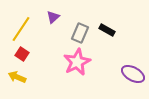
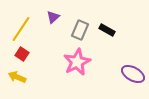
gray rectangle: moved 3 px up
